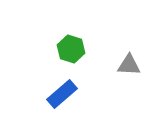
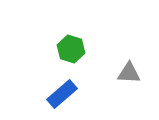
gray triangle: moved 8 px down
